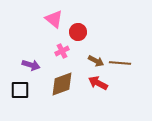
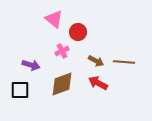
brown line: moved 4 px right, 1 px up
